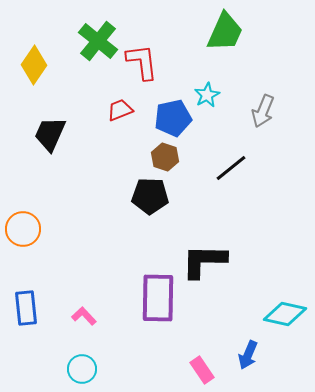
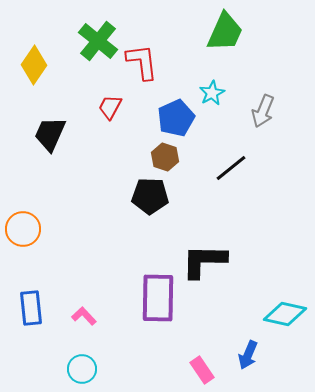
cyan star: moved 5 px right, 2 px up
red trapezoid: moved 10 px left, 3 px up; rotated 40 degrees counterclockwise
blue pentagon: moved 3 px right; rotated 12 degrees counterclockwise
blue rectangle: moved 5 px right
